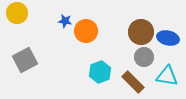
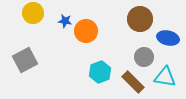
yellow circle: moved 16 px right
brown circle: moved 1 px left, 13 px up
cyan triangle: moved 2 px left, 1 px down
